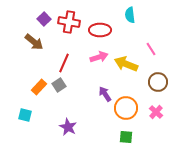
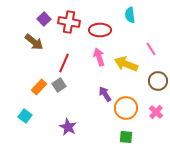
pink arrow: rotated 90 degrees counterclockwise
brown circle: moved 1 px up
cyan square: moved 1 px down; rotated 24 degrees clockwise
